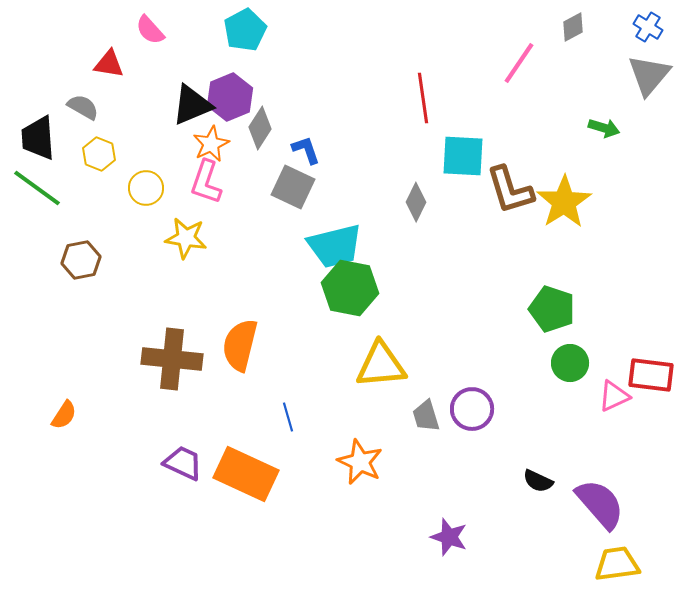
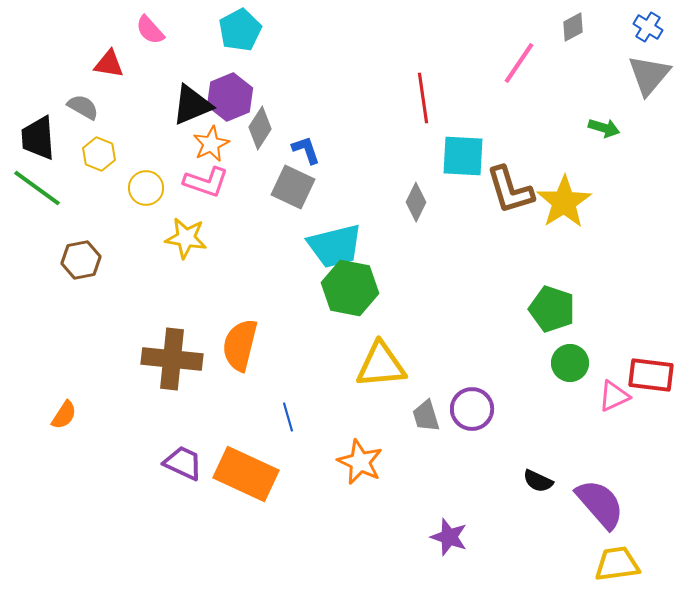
cyan pentagon at (245, 30): moved 5 px left
pink L-shape at (206, 182): rotated 90 degrees counterclockwise
